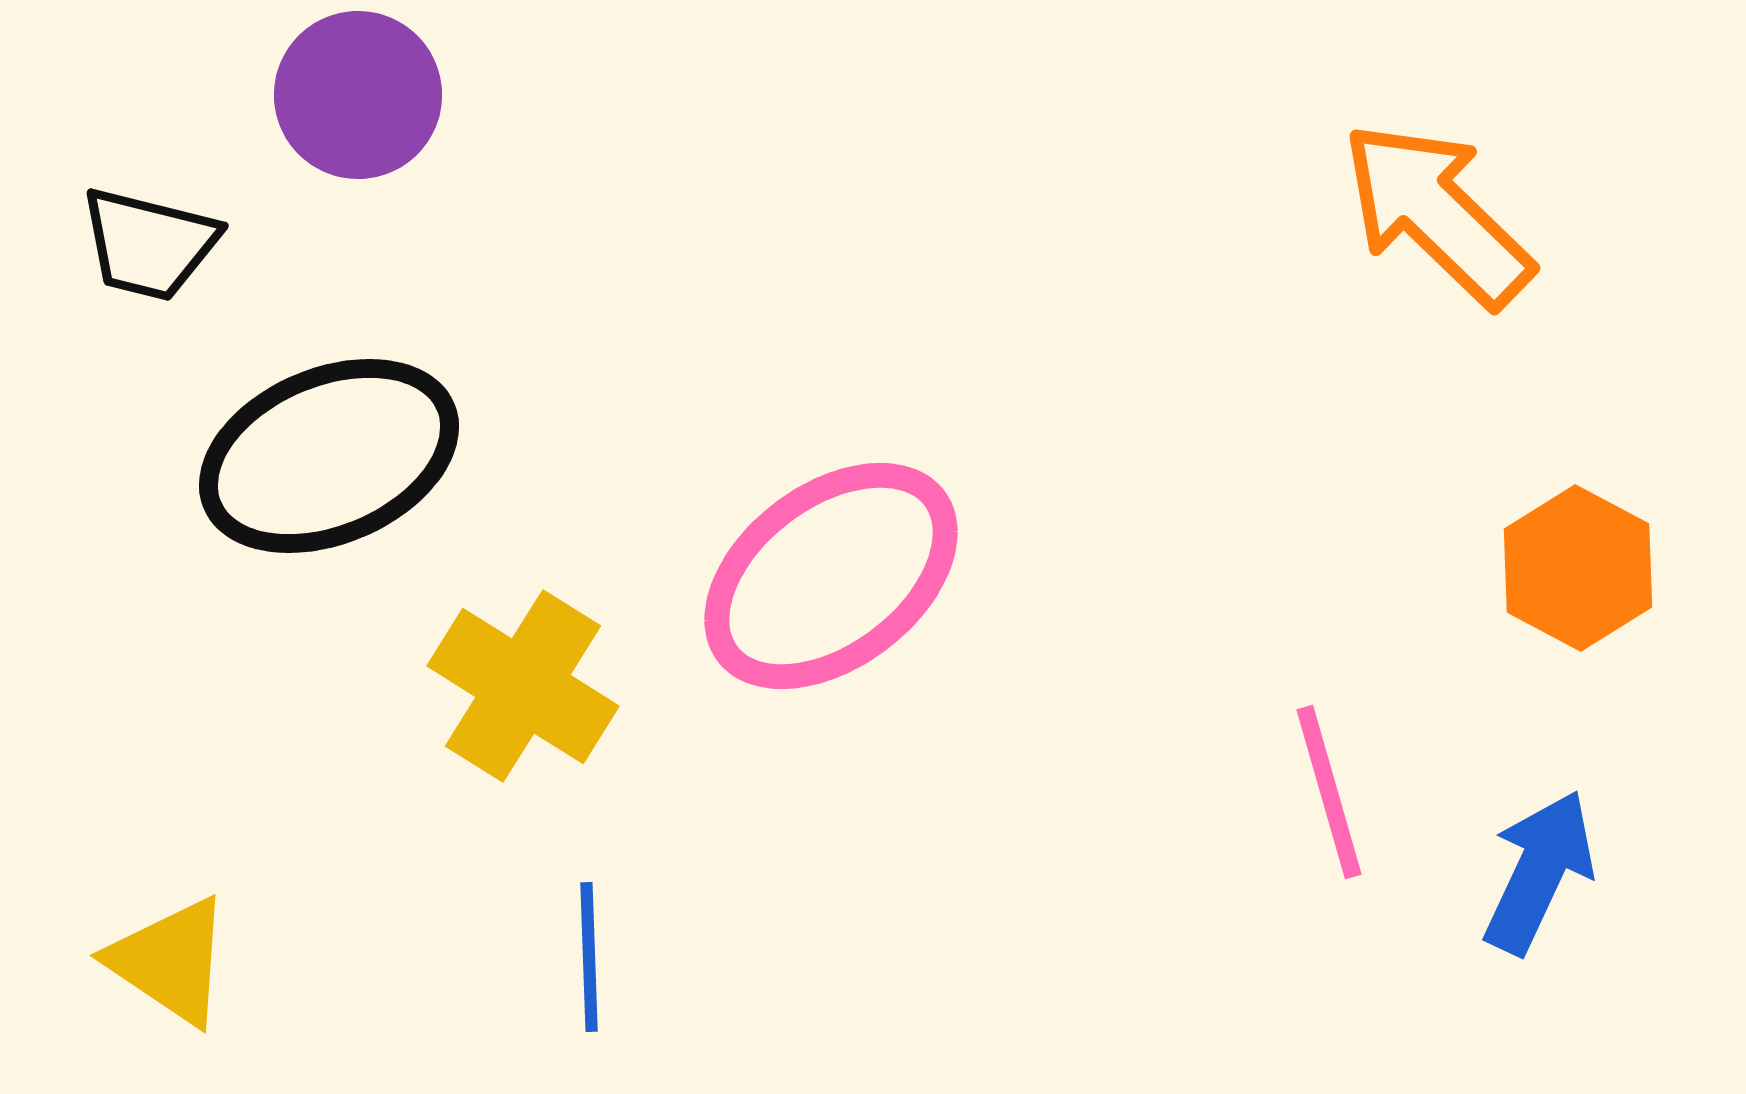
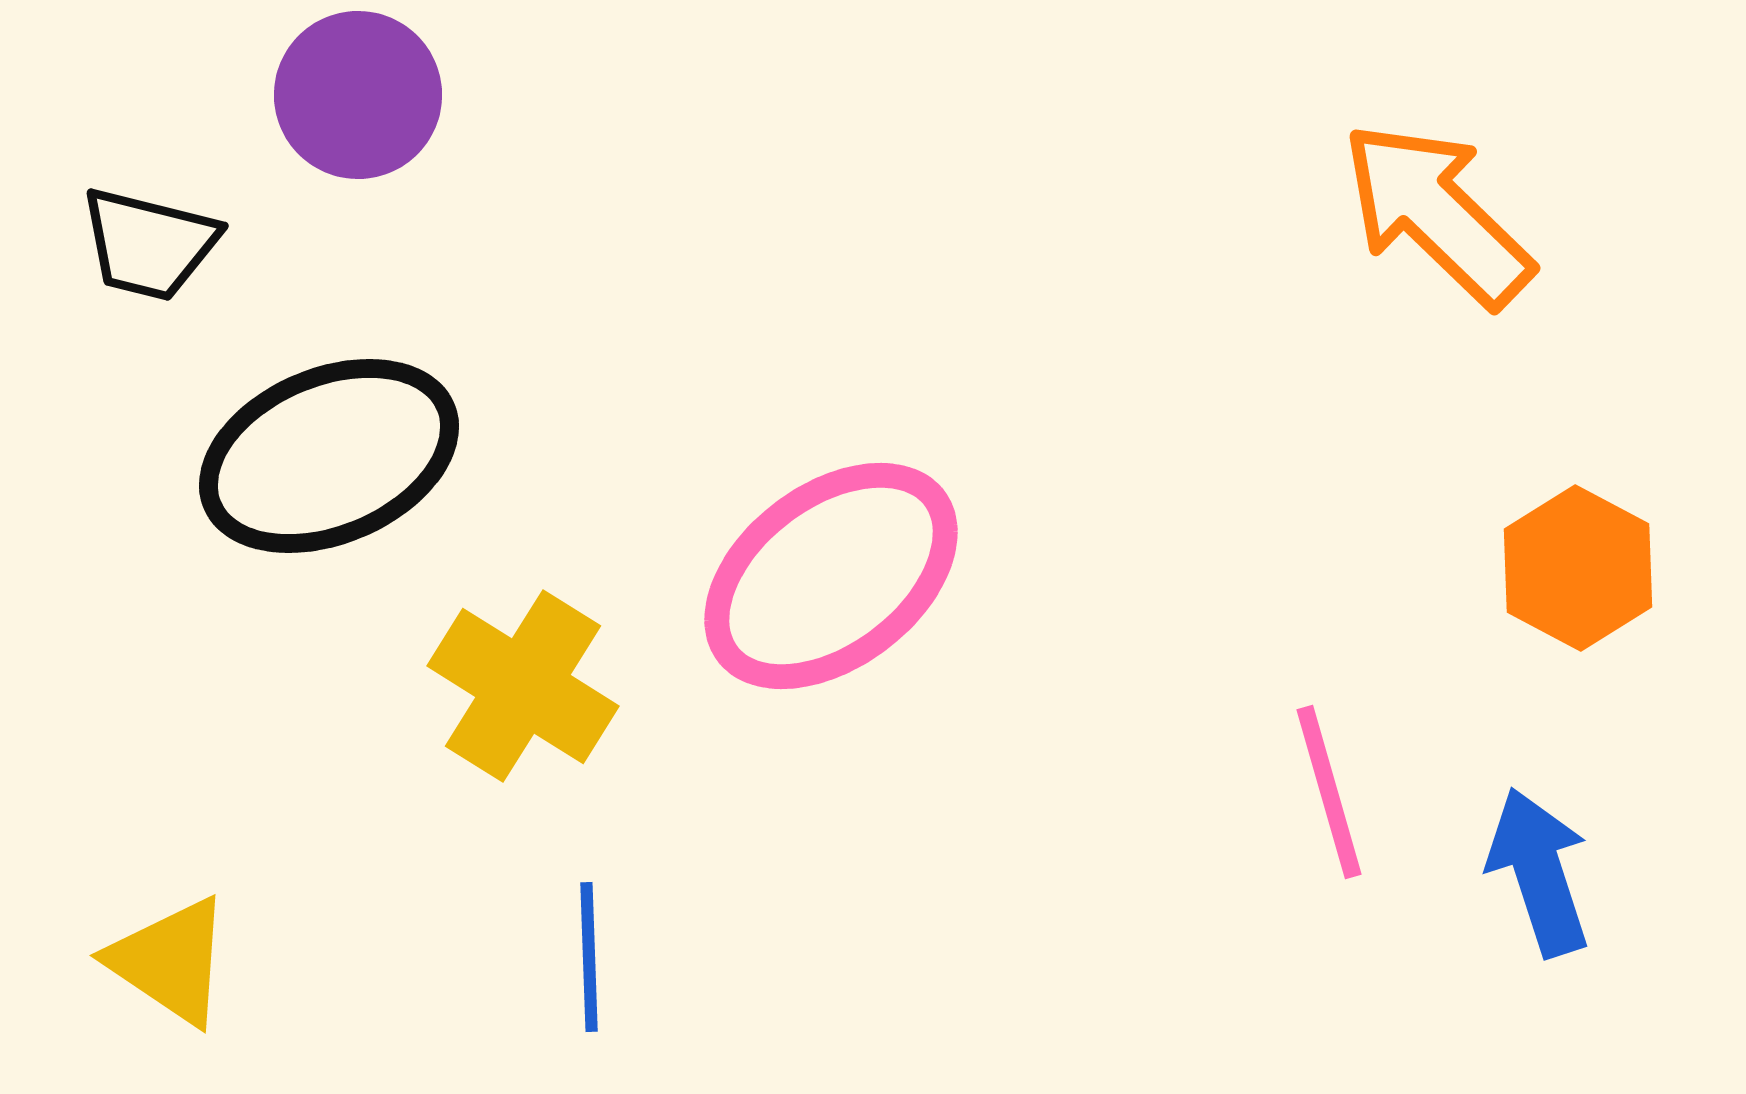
blue arrow: rotated 43 degrees counterclockwise
